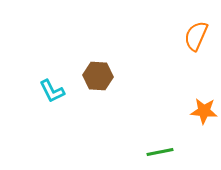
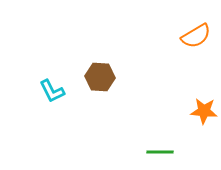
orange semicircle: rotated 144 degrees counterclockwise
brown hexagon: moved 2 px right, 1 px down
green line: rotated 12 degrees clockwise
